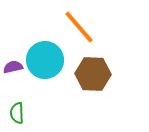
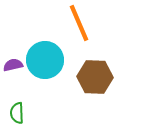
orange line: moved 4 px up; rotated 18 degrees clockwise
purple semicircle: moved 2 px up
brown hexagon: moved 2 px right, 3 px down
